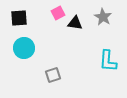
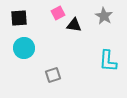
gray star: moved 1 px right, 1 px up
black triangle: moved 1 px left, 2 px down
